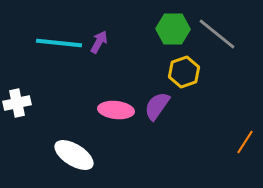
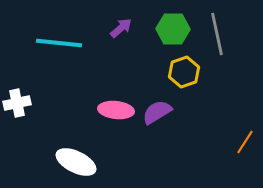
gray line: rotated 39 degrees clockwise
purple arrow: moved 22 px right, 14 px up; rotated 20 degrees clockwise
purple semicircle: moved 6 px down; rotated 24 degrees clockwise
white ellipse: moved 2 px right, 7 px down; rotated 6 degrees counterclockwise
